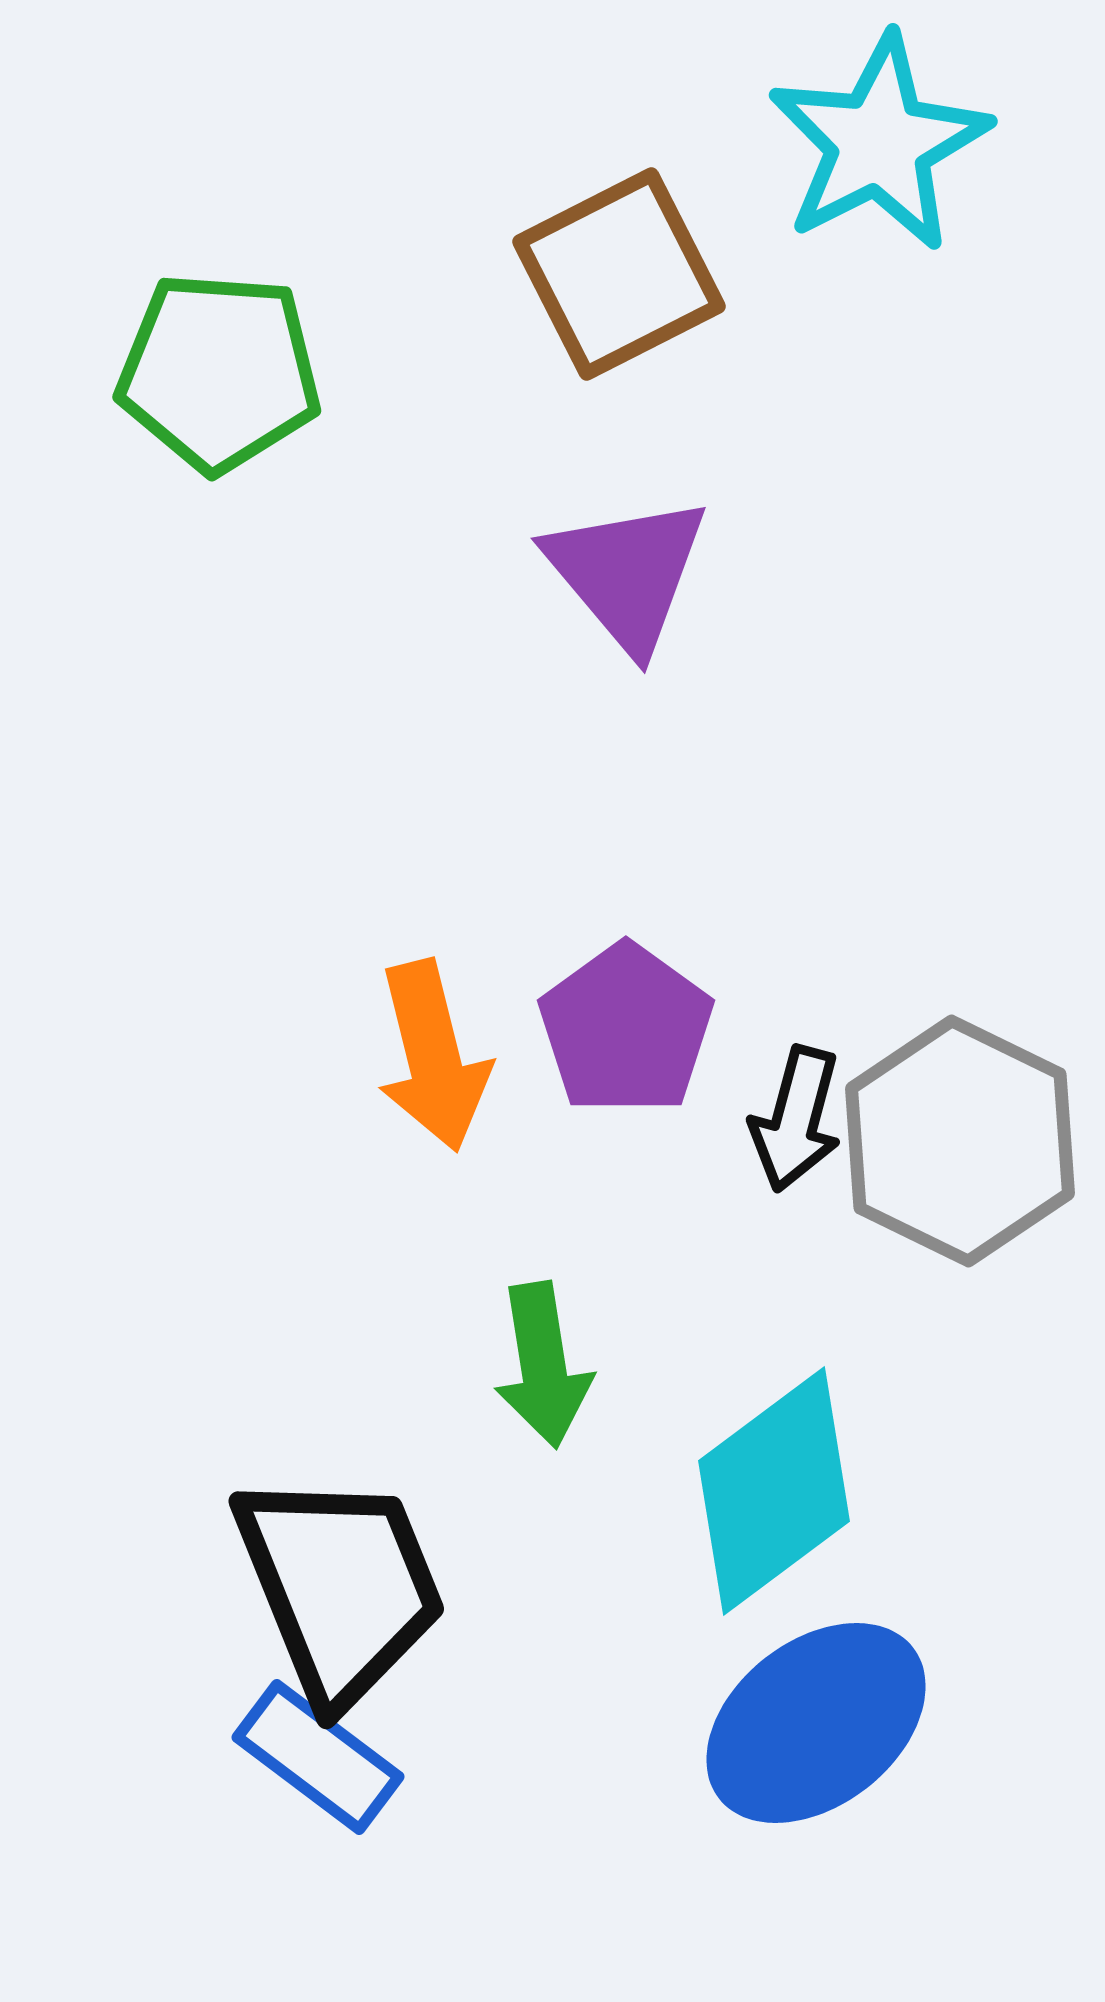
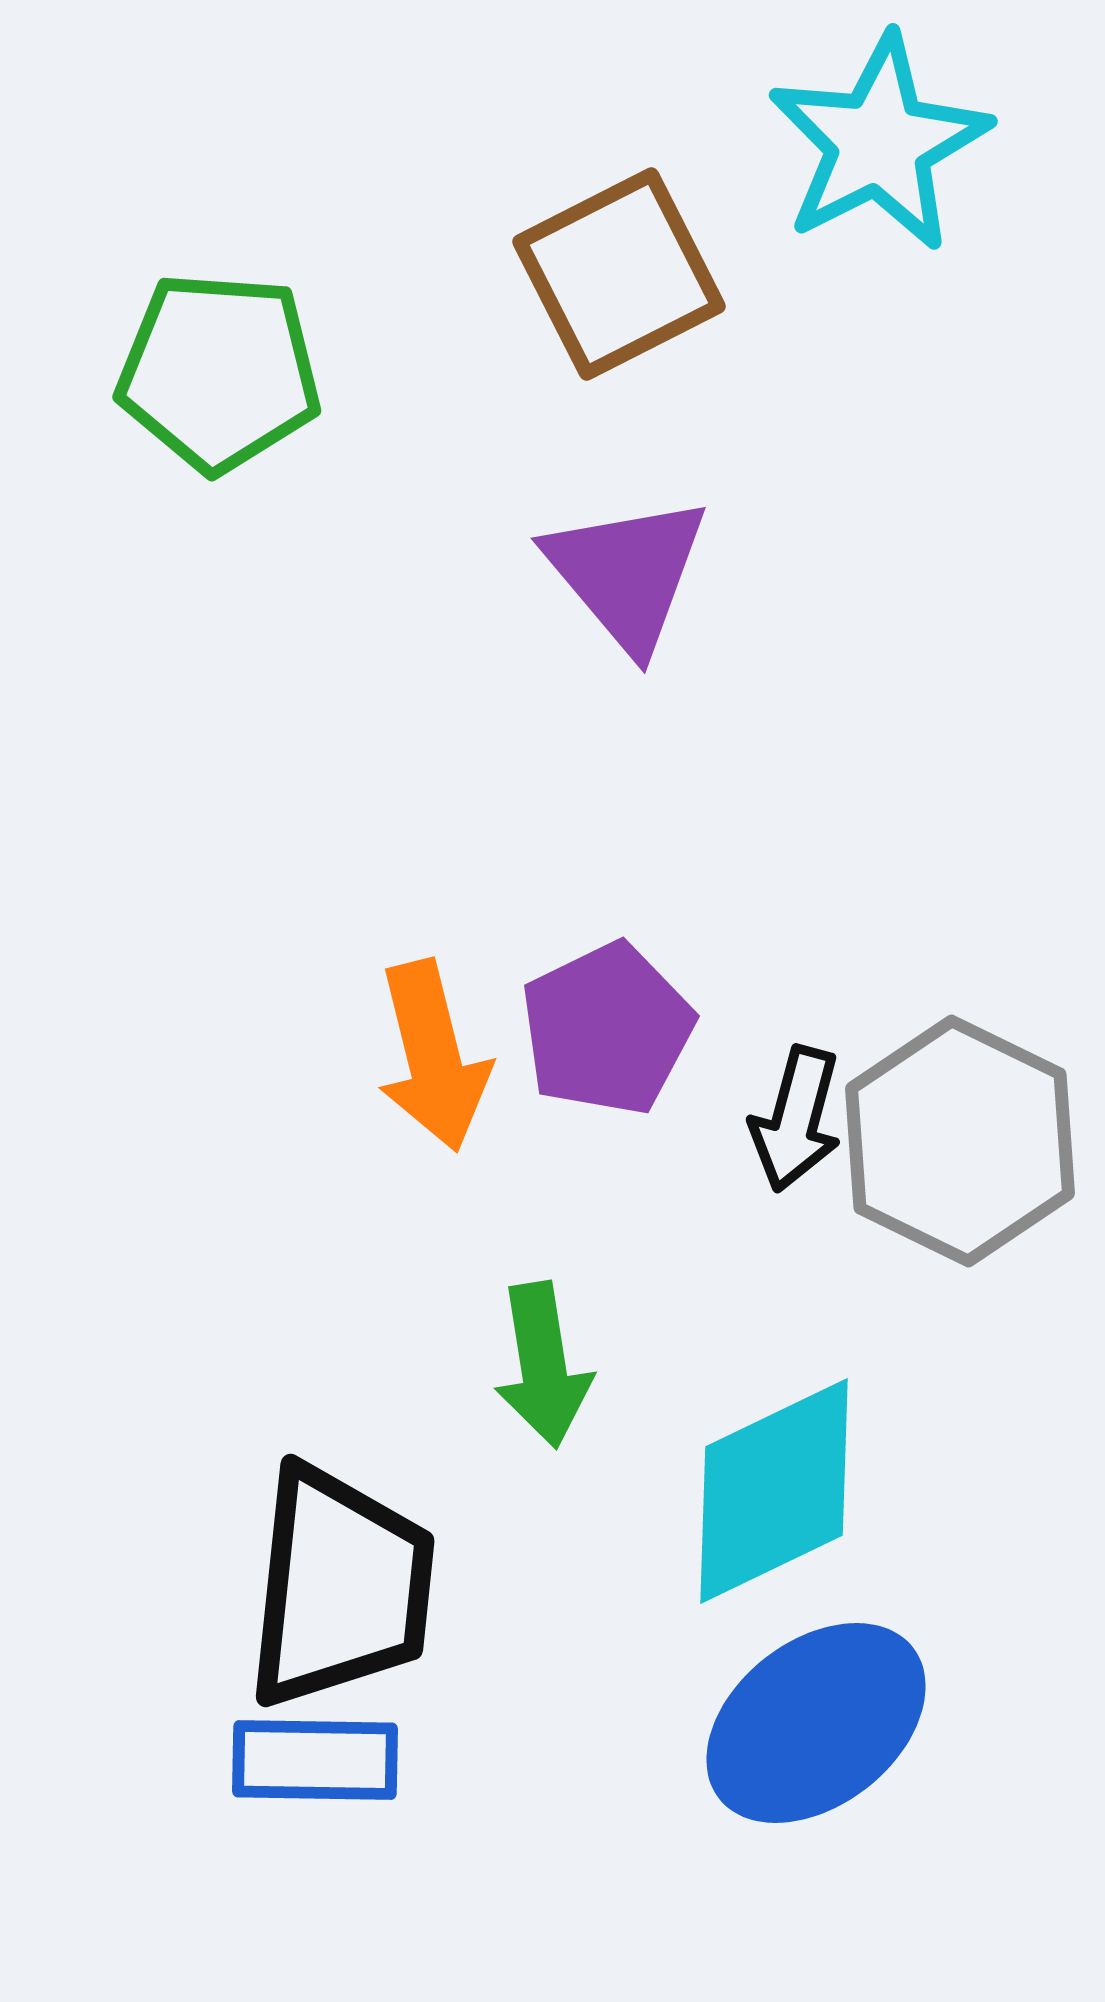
purple pentagon: moved 19 px left; rotated 10 degrees clockwise
cyan diamond: rotated 11 degrees clockwise
black trapezoid: rotated 28 degrees clockwise
blue rectangle: moved 3 px left, 3 px down; rotated 36 degrees counterclockwise
